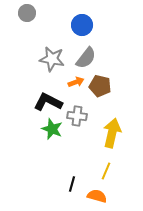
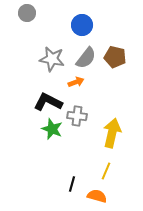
brown pentagon: moved 15 px right, 29 px up
